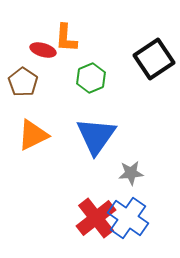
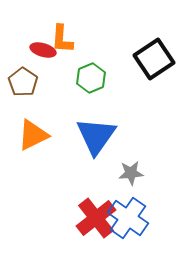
orange L-shape: moved 4 px left, 1 px down
